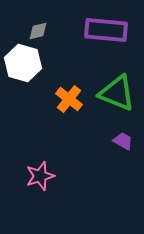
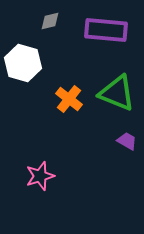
gray diamond: moved 12 px right, 10 px up
purple trapezoid: moved 4 px right
